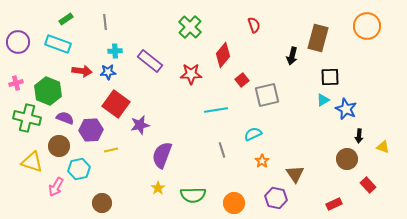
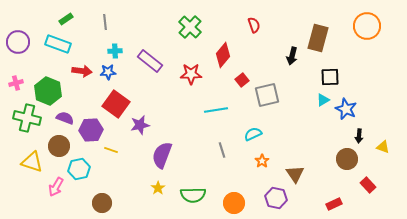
yellow line at (111, 150): rotated 32 degrees clockwise
